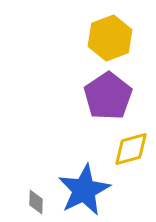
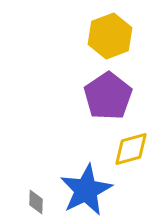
yellow hexagon: moved 2 px up
blue star: moved 2 px right
